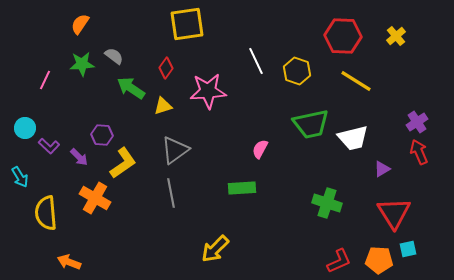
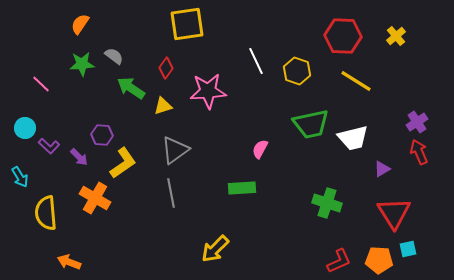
pink line: moved 4 px left, 4 px down; rotated 72 degrees counterclockwise
